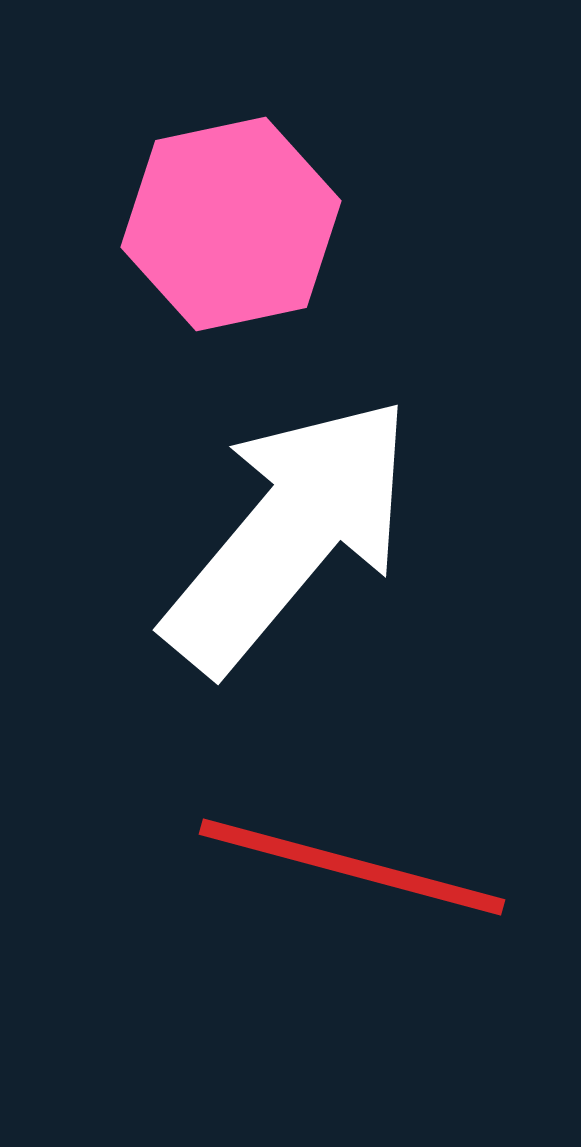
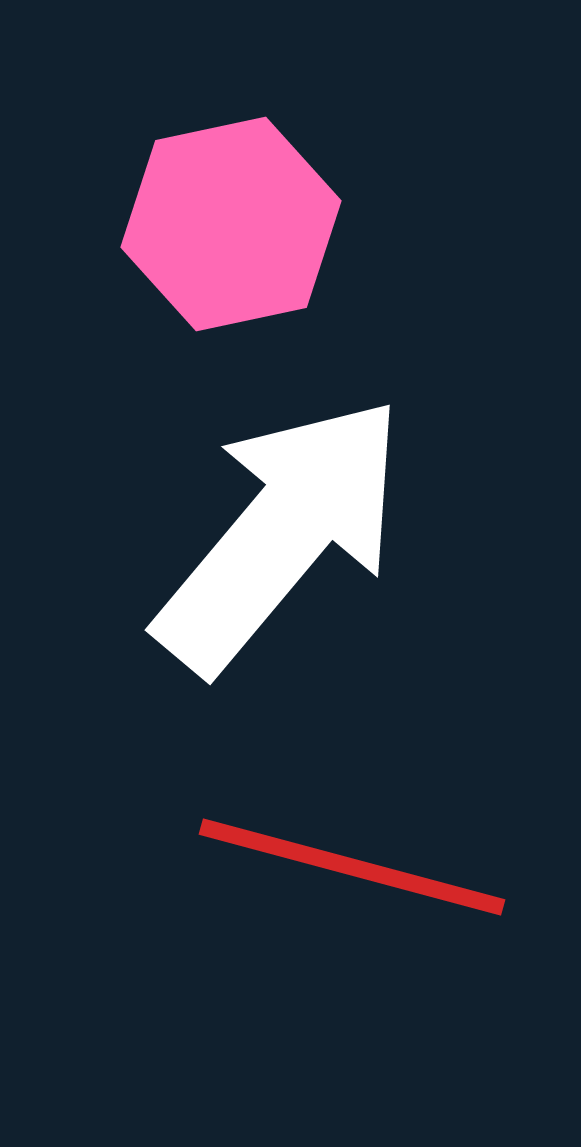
white arrow: moved 8 px left
